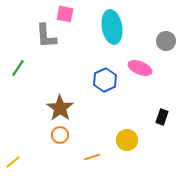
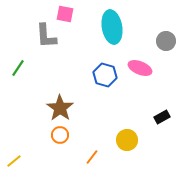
blue hexagon: moved 5 px up; rotated 20 degrees counterclockwise
black rectangle: rotated 42 degrees clockwise
orange line: rotated 35 degrees counterclockwise
yellow line: moved 1 px right, 1 px up
